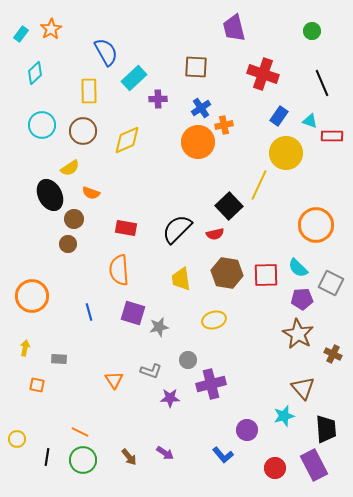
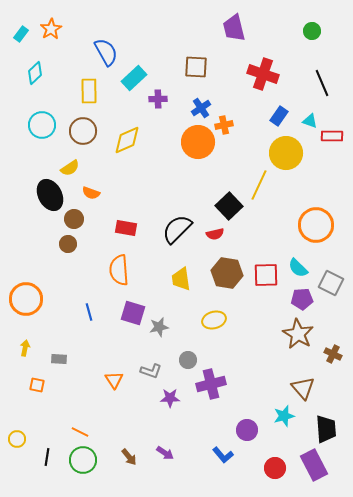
orange circle at (32, 296): moved 6 px left, 3 px down
